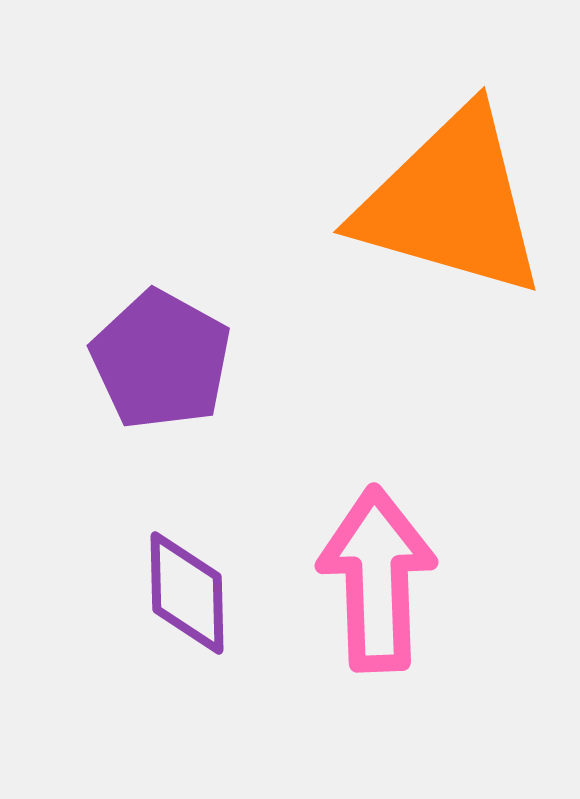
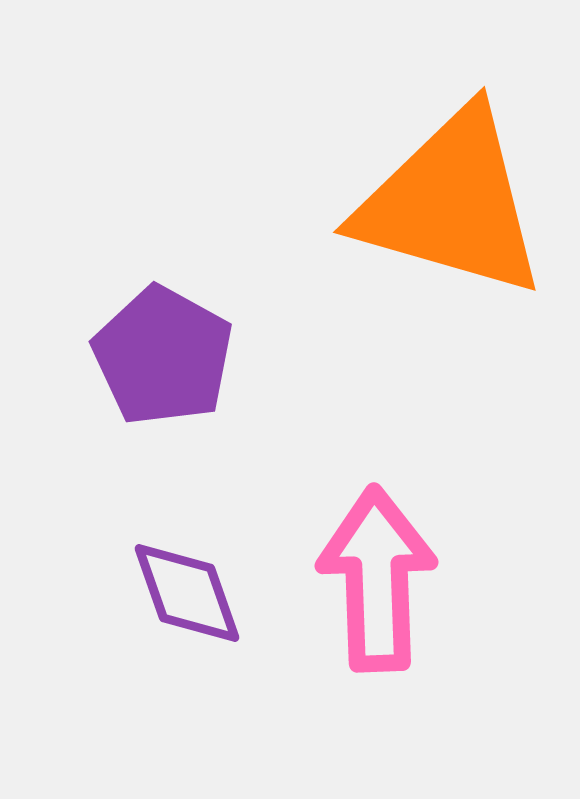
purple pentagon: moved 2 px right, 4 px up
purple diamond: rotated 18 degrees counterclockwise
